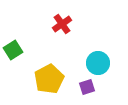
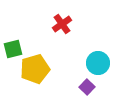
green square: moved 1 px up; rotated 18 degrees clockwise
yellow pentagon: moved 14 px left, 10 px up; rotated 12 degrees clockwise
purple square: rotated 28 degrees counterclockwise
